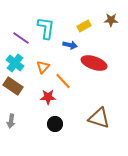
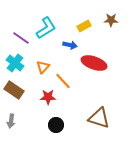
cyan L-shape: rotated 50 degrees clockwise
brown rectangle: moved 1 px right, 4 px down
black circle: moved 1 px right, 1 px down
